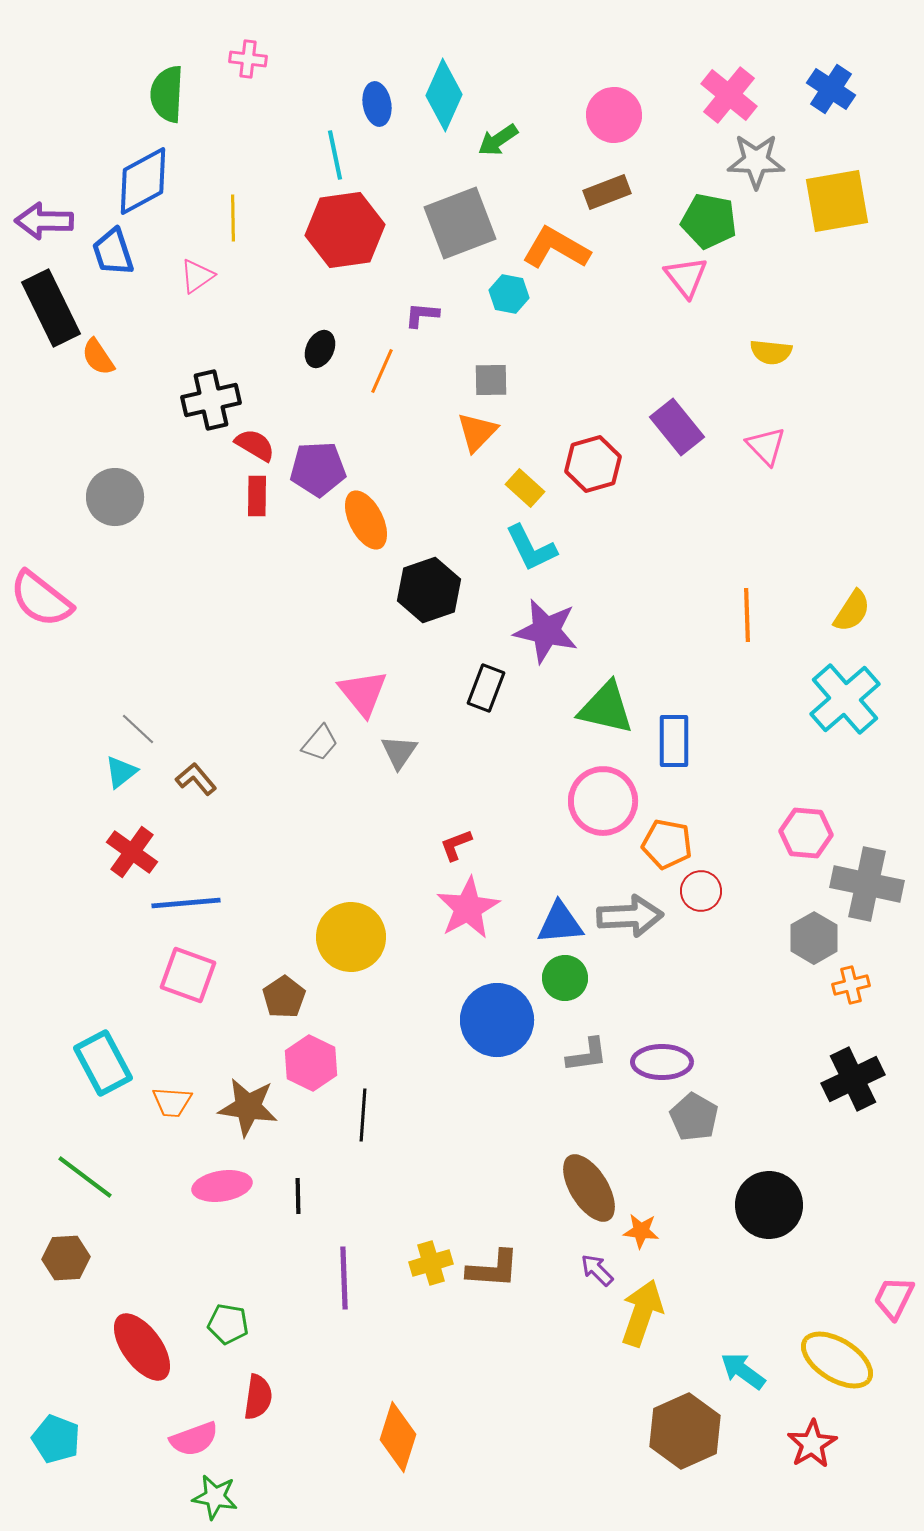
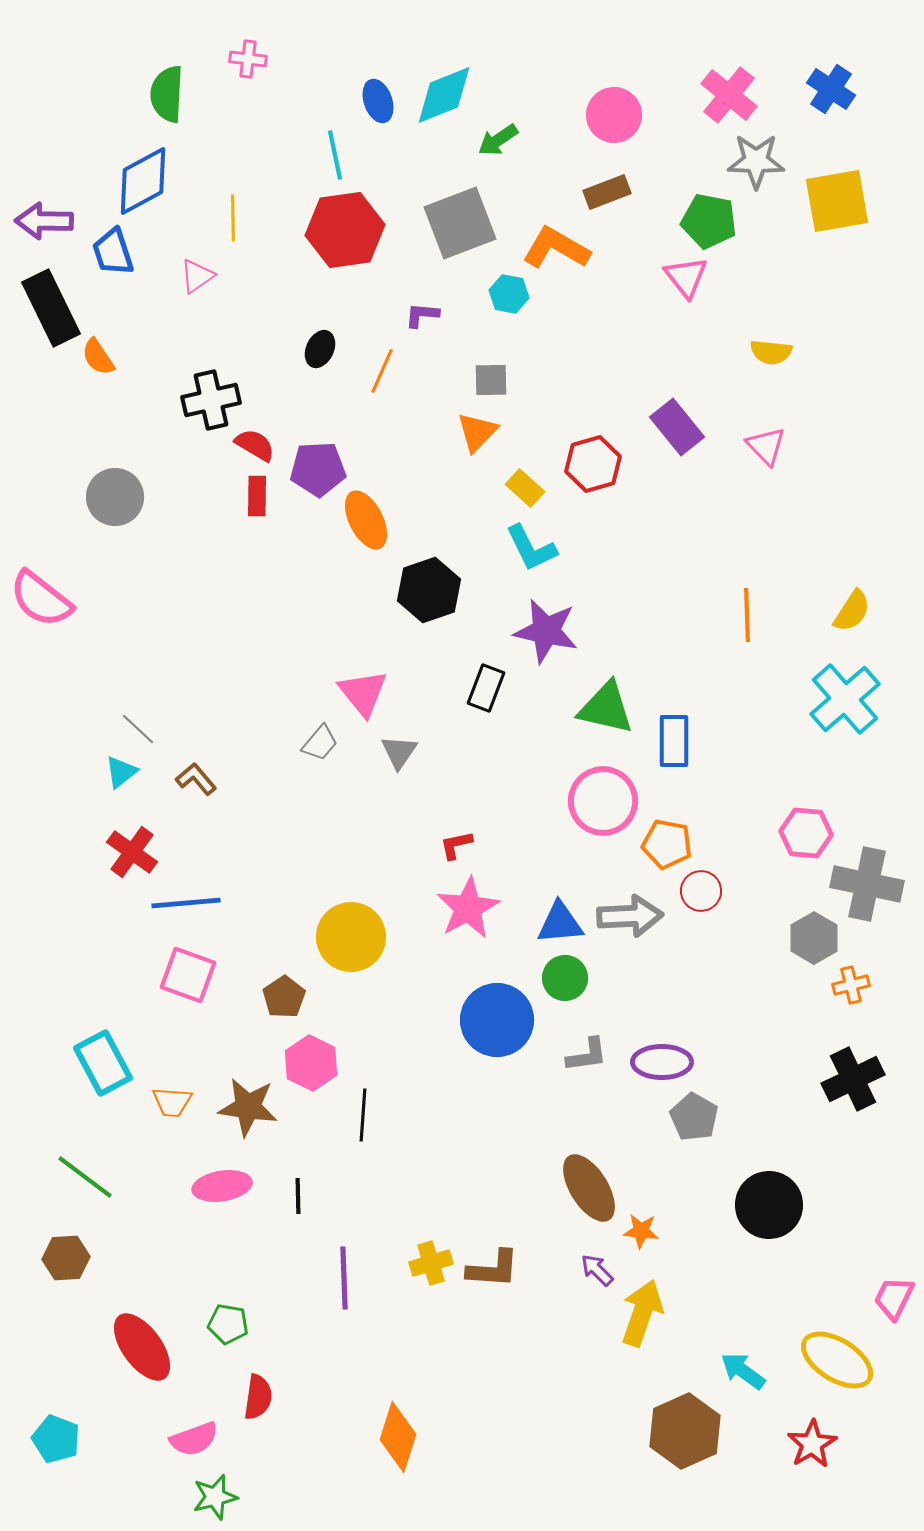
cyan diamond at (444, 95): rotated 44 degrees clockwise
blue ellipse at (377, 104): moved 1 px right, 3 px up; rotated 9 degrees counterclockwise
red L-shape at (456, 845): rotated 9 degrees clockwise
green star at (215, 1497): rotated 24 degrees counterclockwise
